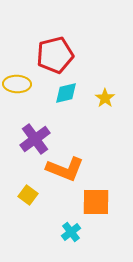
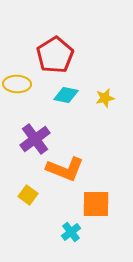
red pentagon: rotated 18 degrees counterclockwise
cyan diamond: moved 2 px down; rotated 25 degrees clockwise
yellow star: rotated 24 degrees clockwise
orange square: moved 2 px down
